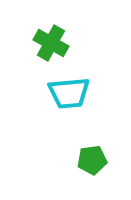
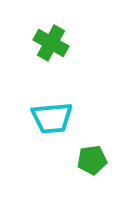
cyan trapezoid: moved 17 px left, 25 px down
